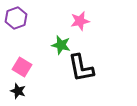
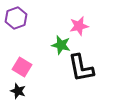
pink star: moved 1 px left, 5 px down
